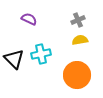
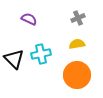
gray cross: moved 2 px up
yellow semicircle: moved 3 px left, 4 px down
